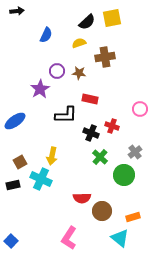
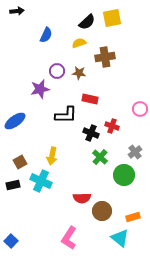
purple star: rotated 18 degrees clockwise
cyan cross: moved 2 px down
